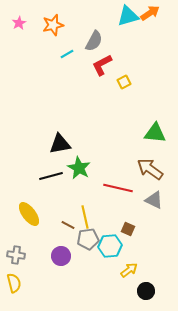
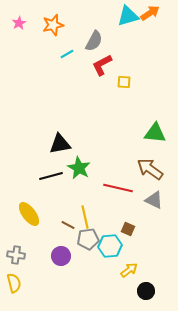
yellow square: rotated 32 degrees clockwise
